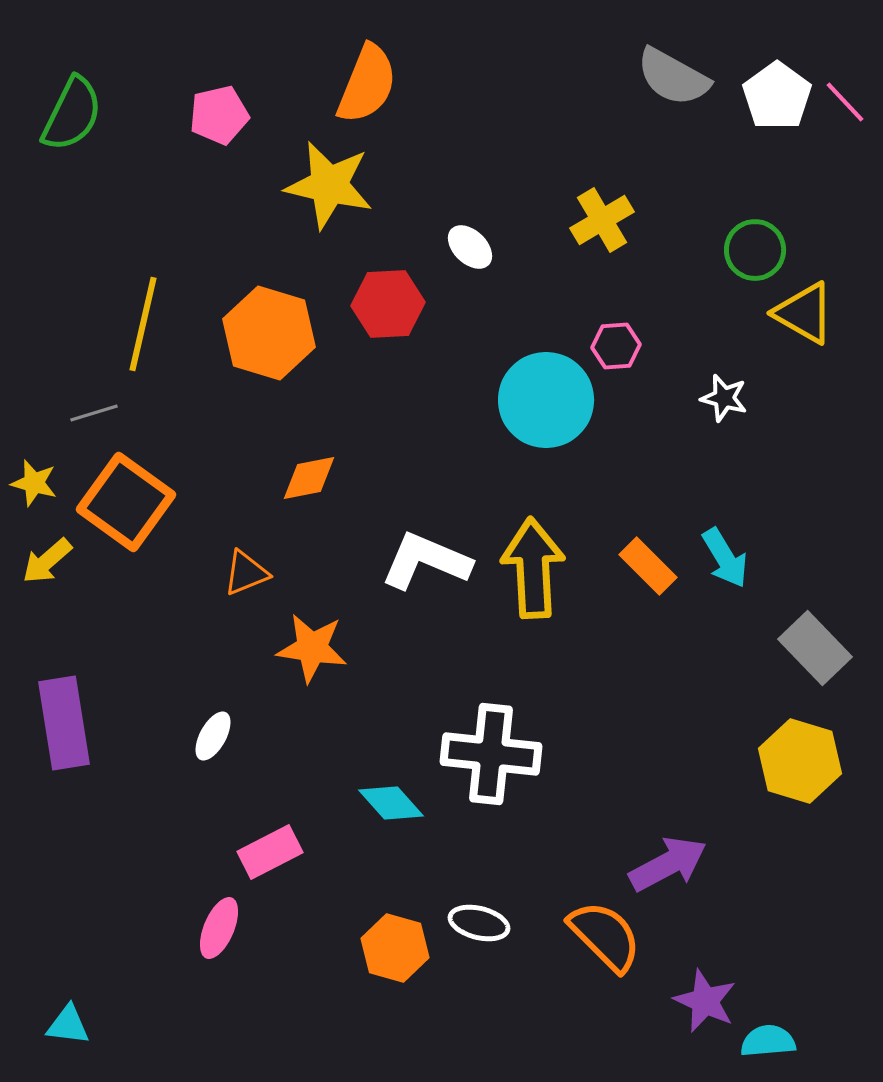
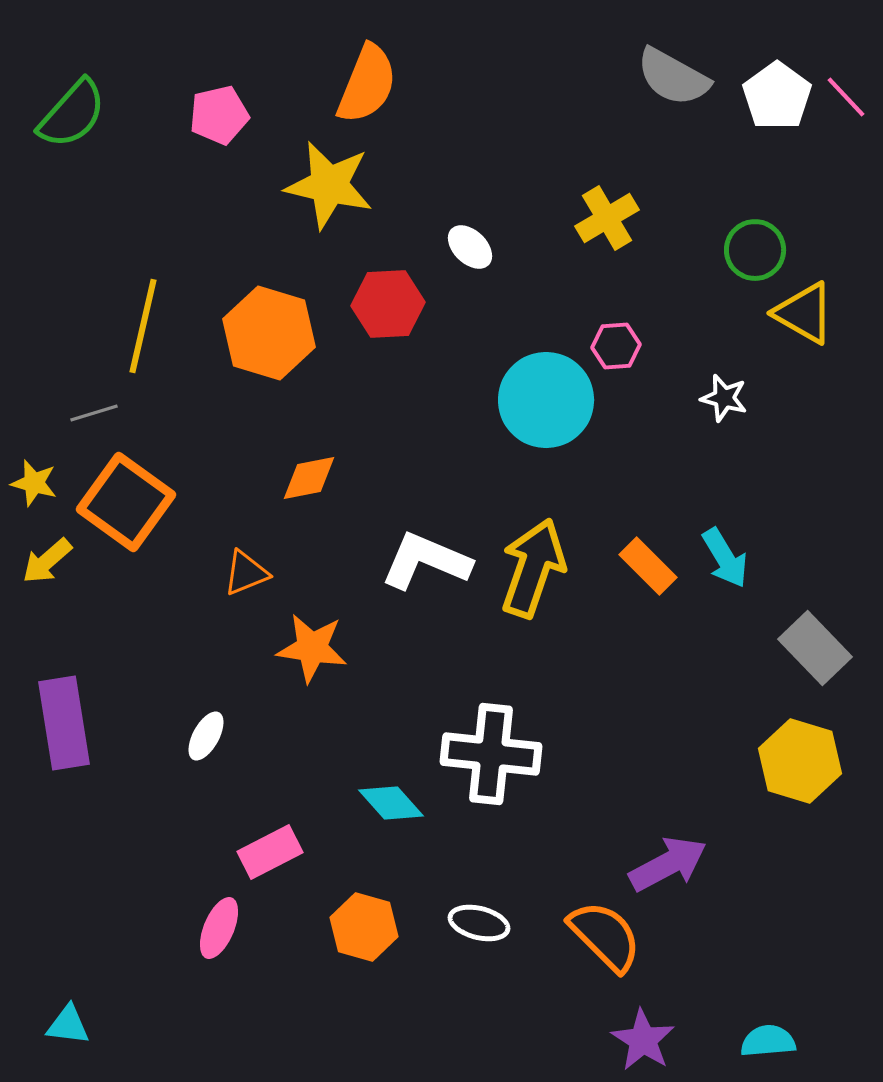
pink line at (845, 102): moved 1 px right, 5 px up
green semicircle at (72, 114): rotated 16 degrees clockwise
yellow cross at (602, 220): moved 5 px right, 2 px up
yellow line at (143, 324): moved 2 px down
yellow arrow at (533, 568): rotated 22 degrees clockwise
white ellipse at (213, 736): moved 7 px left
orange hexagon at (395, 948): moved 31 px left, 21 px up
purple star at (705, 1001): moved 62 px left, 39 px down; rotated 8 degrees clockwise
